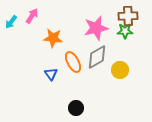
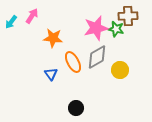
green star: moved 9 px left, 2 px up; rotated 14 degrees clockwise
